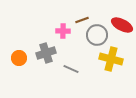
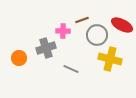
gray cross: moved 5 px up
yellow cross: moved 1 px left
